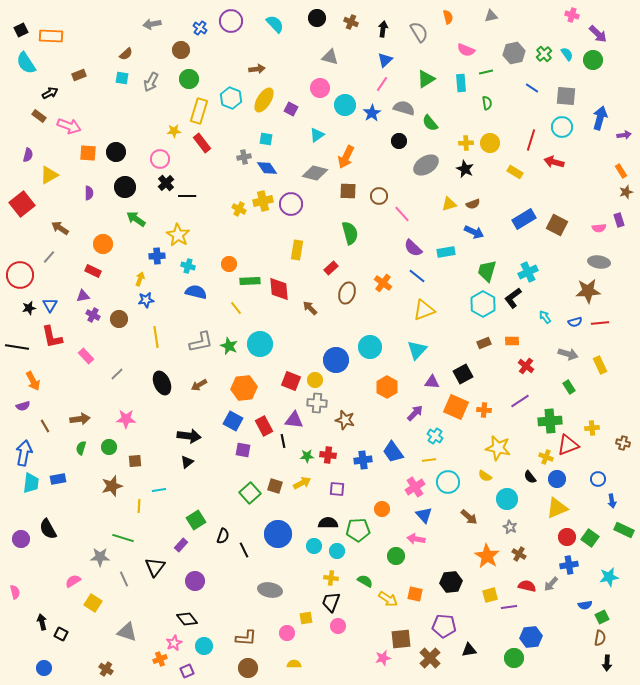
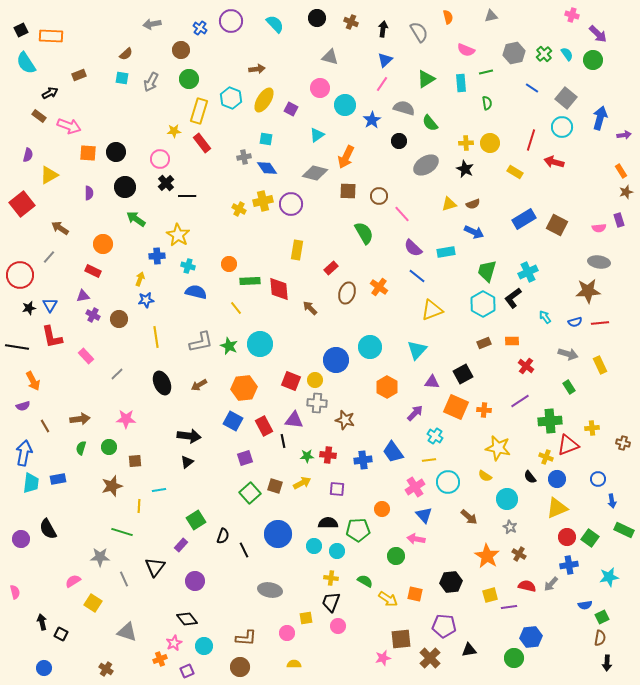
gray square at (566, 96): moved 2 px down; rotated 35 degrees clockwise
blue star at (372, 113): moved 7 px down
green semicircle at (350, 233): moved 14 px right; rotated 15 degrees counterclockwise
orange cross at (383, 283): moved 4 px left, 4 px down
yellow triangle at (424, 310): moved 8 px right
purple square at (243, 450): moved 2 px right, 8 px down; rotated 28 degrees counterclockwise
green line at (123, 538): moved 1 px left, 6 px up
brown circle at (248, 668): moved 8 px left, 1 px up
